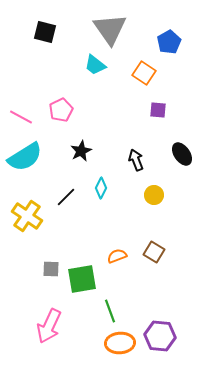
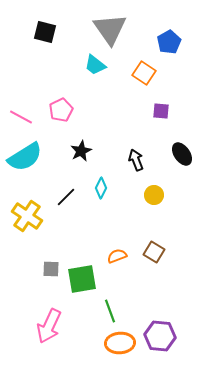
purple square: moved 3 px right, 1 px down
